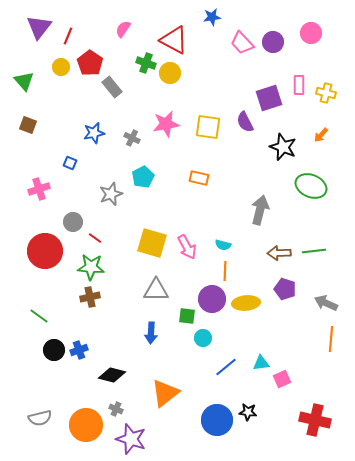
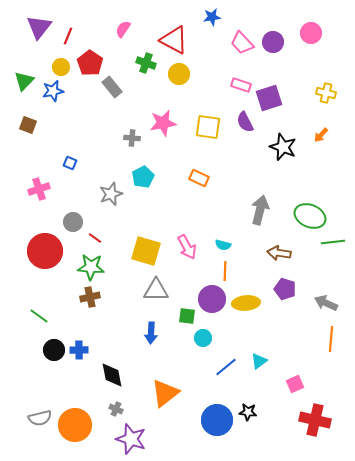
yellow circle at (170, 73): moved 9 px right, 1 px down
green triangle at (24, 81): rotated 25 degrees clockwise
pink rectangle at (299, 85): moved 58 px left; rotated 72 degrees counterclockwise
pink star at (166, 124): moved 3 px left, 1 px up
blue star at (94, 133): moved 41 px left, 42 px up
gray cross at (132, 138): rotated 21 degrees counterclockwise
orange rectangle at (199, 178): rotated 12 degrees clockwise
green ellipse at (311, 186): moved 1 px left, 30 px down
yellow square at (152, 243): moved 6 px left, 8 px down
green line at (314, 251): moved 19 px right, 9 px up
brown arrow at (279, 253): rotated 10 degrees clockwise
blue cross at (79, 350): rotated 18 degrees clockwise
cyan triangle at (261, 363): moved 2 px left, 2 px up; rotated 30 degrees counterclockwise
black diamond at (112, 375): rotated 64 degrees clockwise
pink square at (282, 379): moved 13 px right, 5 px down
orange circle at (86, 425): moved 11 px left
